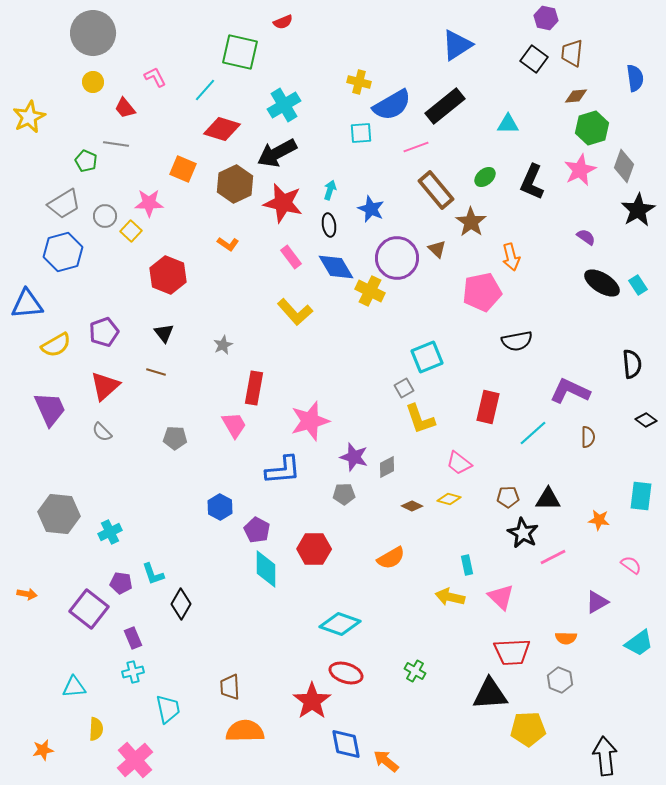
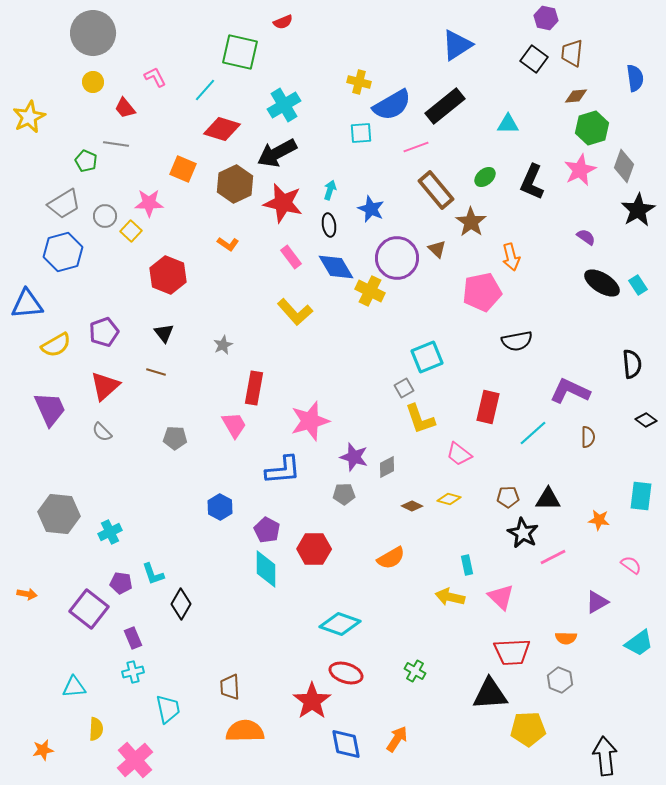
pink trapezoid at (459, 463): moved 9 px up
purple pentagon at (257, 530): moved 10 px right
orange arrow at (386, 761): moved 11 px right, 22 px up; rotated 84 degrees clockwise
